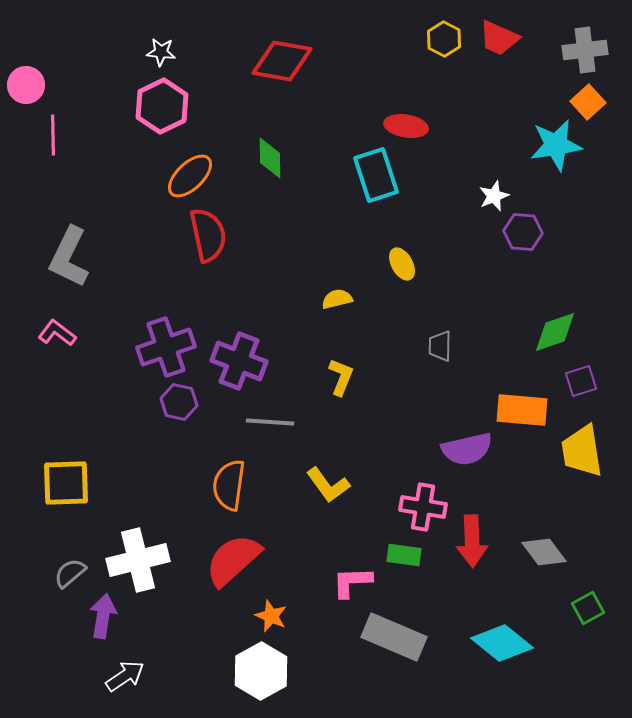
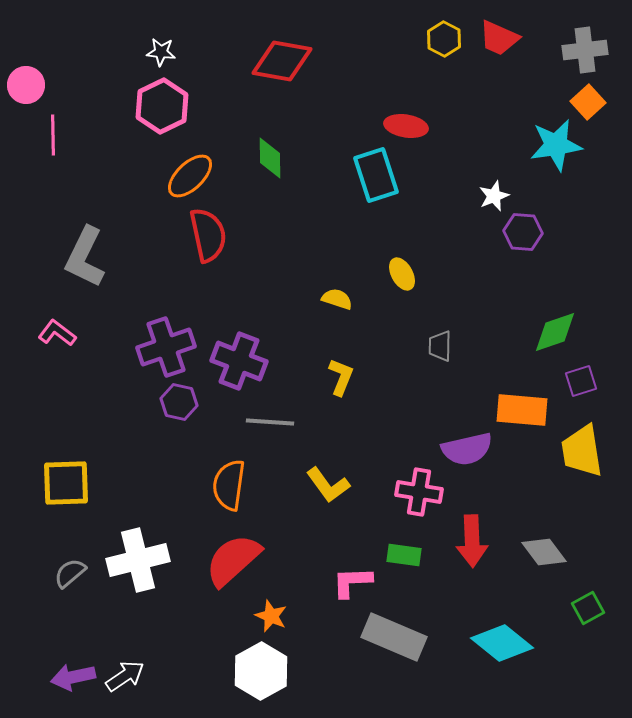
gray L-shape at (69, 257): moved 16 px right
yellow ellipse at (402, 264): moved 10 px down
yellow semicircle at (337, 299): rotated 32 degrees clockwise
pink cross at (423, 507): moved 4 px left, 15 px up
purple arrow at (103, 616): moved 30 px left, 61 px down; rotated 111 degrees counterclockwise
